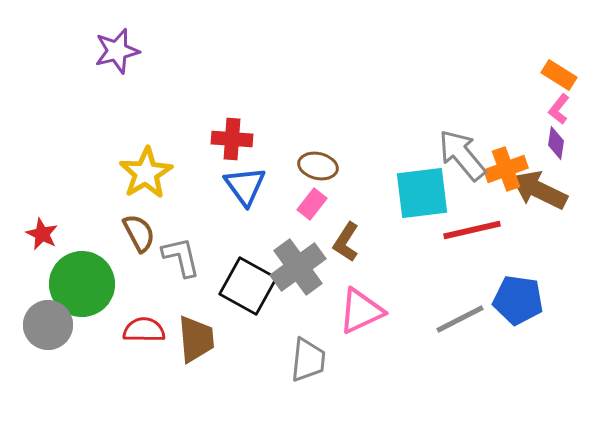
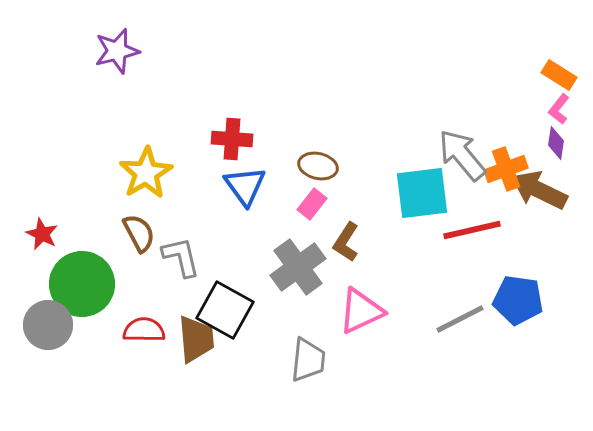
black square: moved 23 px left, 24 px down
